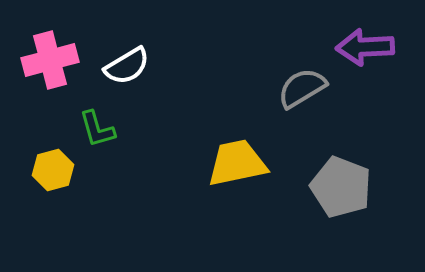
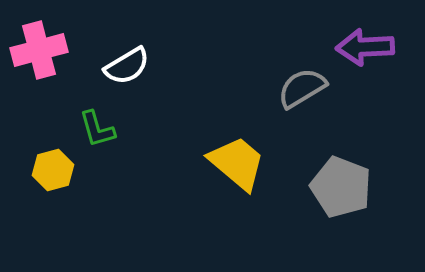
pink cross: moved 11 px left, 10 px up
yellow trapezoid: rotated 52 degrees clockwise
